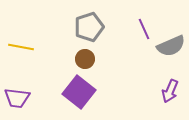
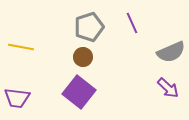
purple line: moved 12 px left, 6 px up
gray semicircle: moved 6 px down
brown circle: moved 2 px left, 2 px up
purple arrow: moved 2 px left, 3 px up; rotated 70 degrees counterclockwise
